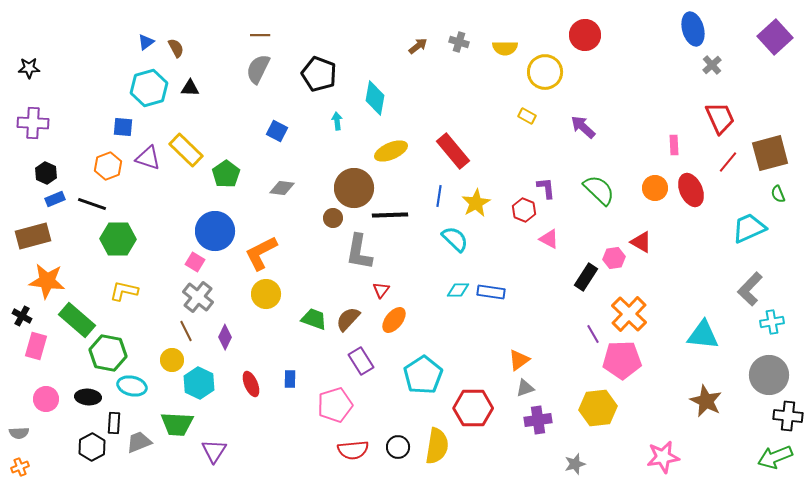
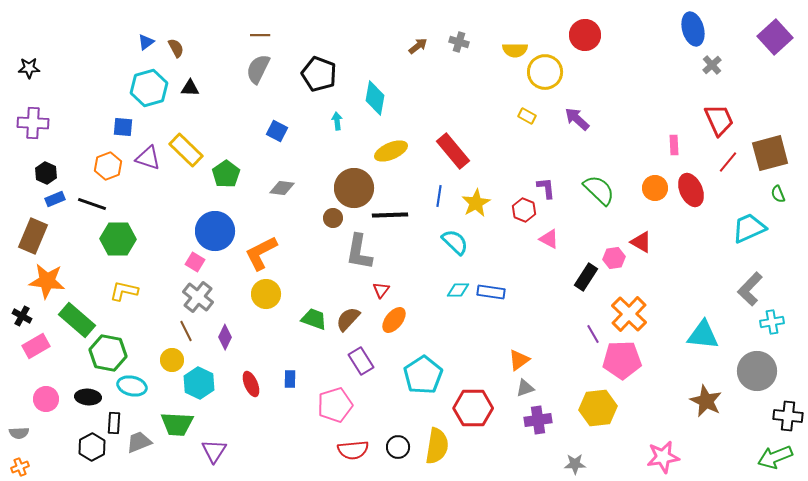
yellow semicircle at (505, 48): moved 10 px right, 2 px down
red trapezoid at (720, 118): moved 1 px left, 2 px down
purple arrow at (583, 127): moved 6 px left, 8 px up
brown rectangle at (33, 236): rotated 52 degrees counterclockwise
cyan semicircle at (455, 239): moved 3 px down
pink rectangle at (36, 346): rotated 44 degrees clockwise
gray circle at (769, 375): moved 12 px left, 4 px up
gray star at (575, 464): rotated 15 degrees clockwise
